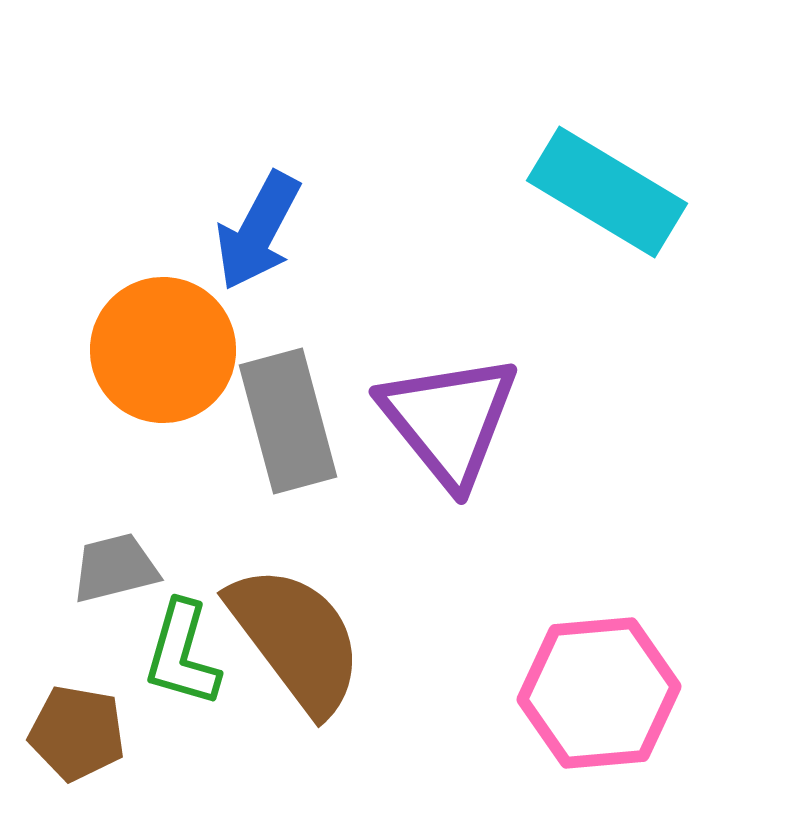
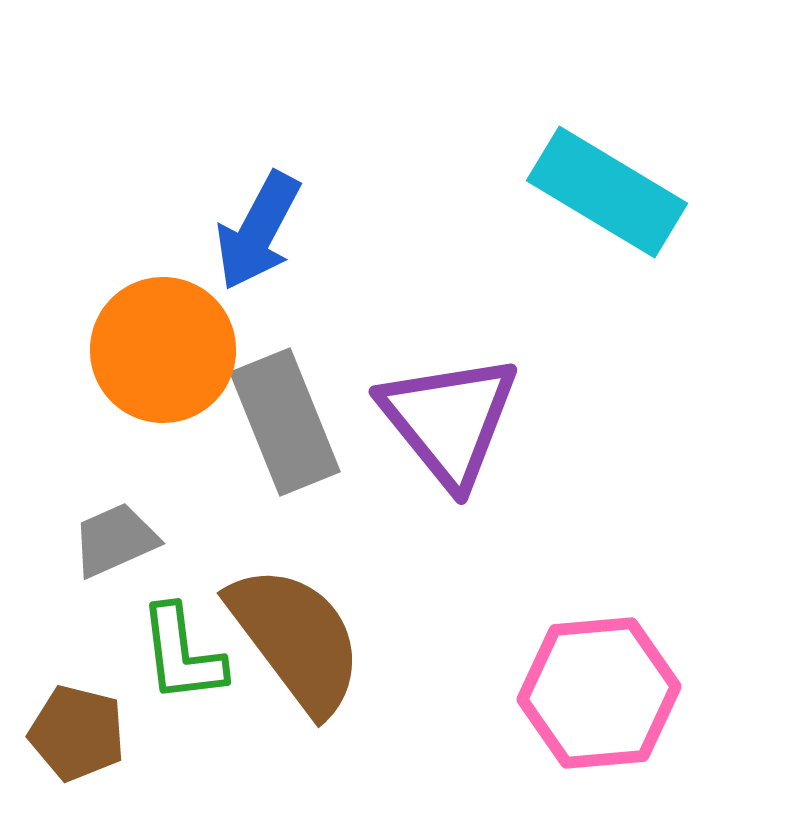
gray rectangle: moved 3 px left, 1 px down; rotated 7 degrees counterclockwise
gray trapezoid: moved 28 px up; rotated 10 degrees counterclockwise
green L-shape: rotated 23 degrees counterclockwise
brown pentagon: rotated 4 degrees clockwise
